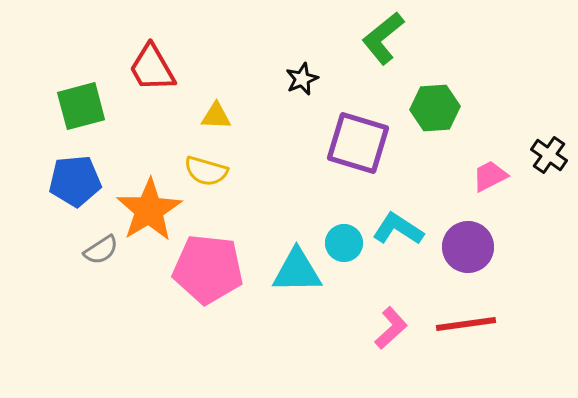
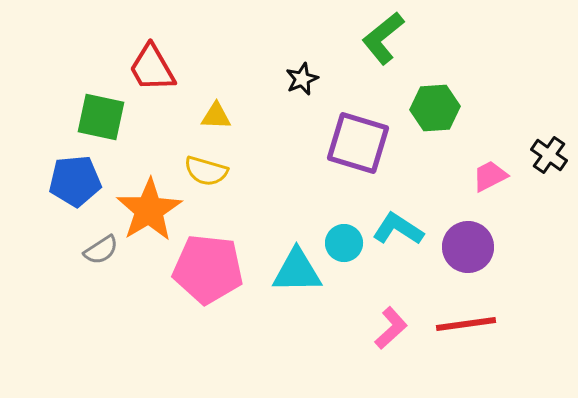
green square: moved 20 px right, 11 px down; rotated 27 degrees clockwise
